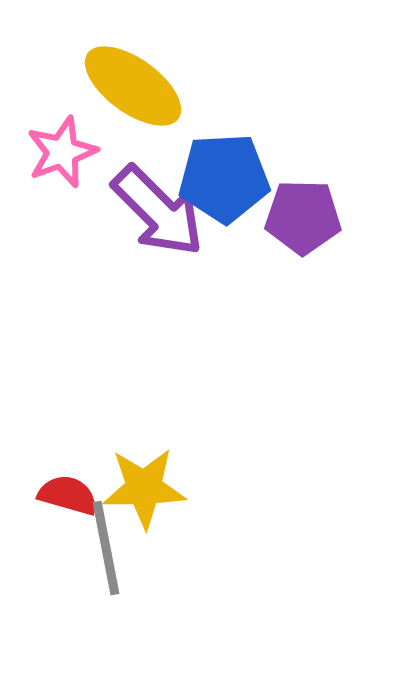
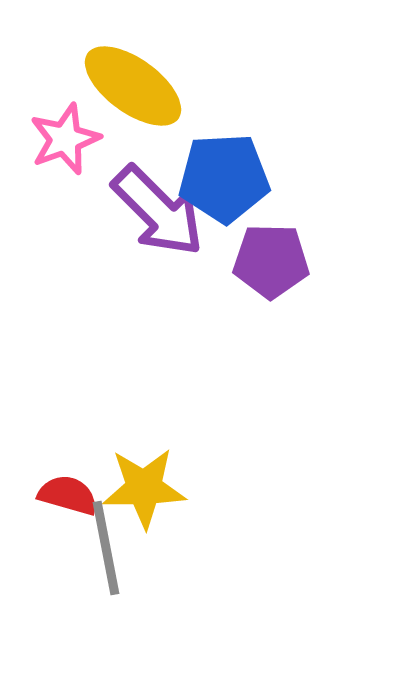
pink star: moved 3 px right, 13 px up
purple pentagon: moved 32 px left, 44 px down
